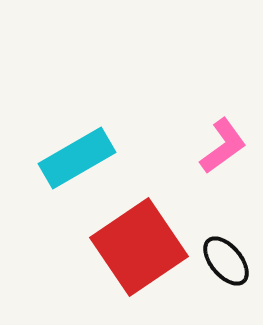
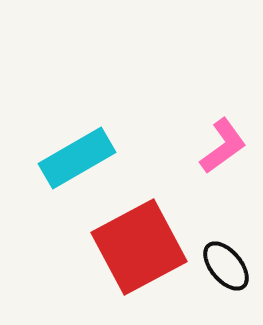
red square: rotated 6 degrees clockwise
black ellipse: moved 5 px down
